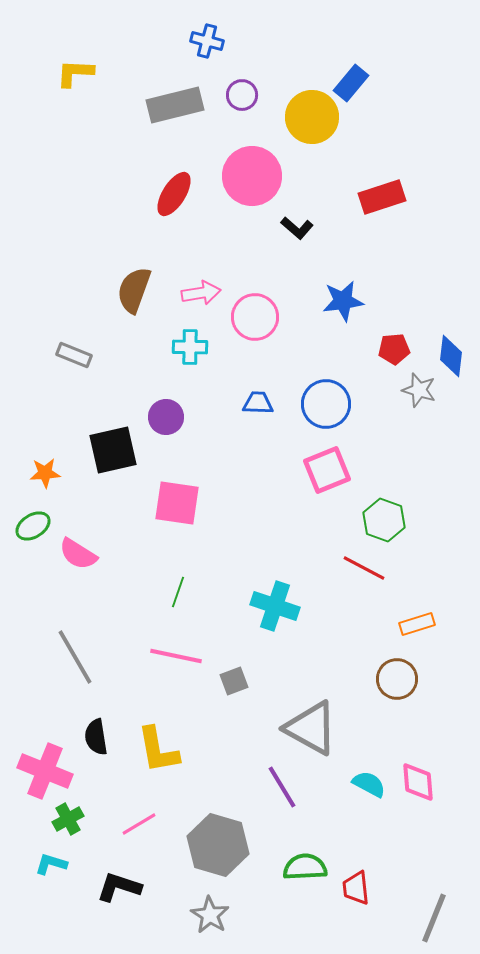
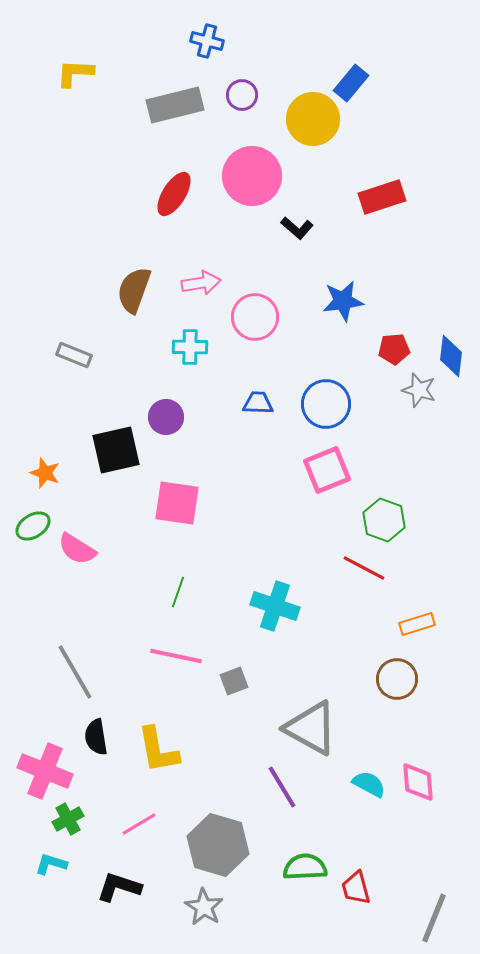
yellow circle at (312, 117): moved 1 px right, 2 px down
pink arrow at (201, 293): moved 10 px up
black square at (113, 450): moved 3 px right
orange star at (45, 473): rotated 24 degrees clockwise
pink semicircle at (78, 554): moved 1 px left, 5 px up
gray line at (75, 657): moved 15 px down
red trapezoid at (356, 888): rotated 9 degrees counterclockwise
gray star at (210, 915): moved 6 px left, 8 px up
